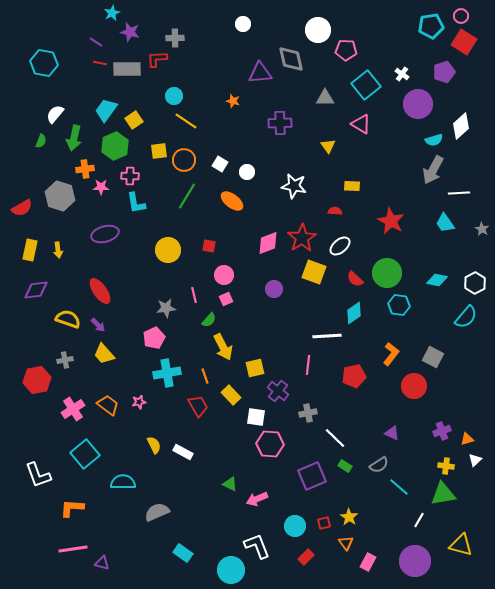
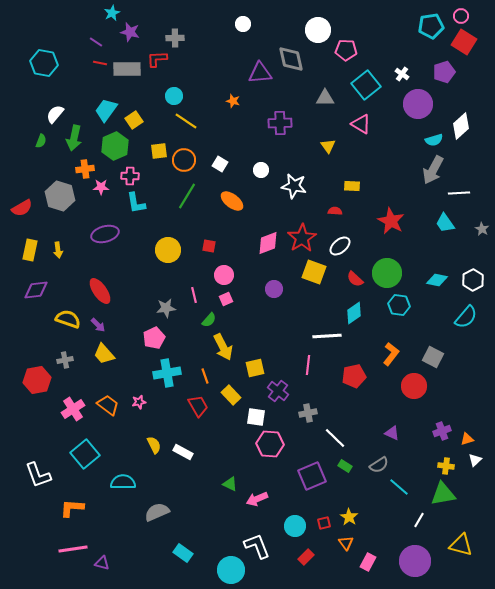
white circle at (247, 172): moved 14 px right, 2 px up
white hexagon at (475, 283): moved 2 px left, 3 px up
